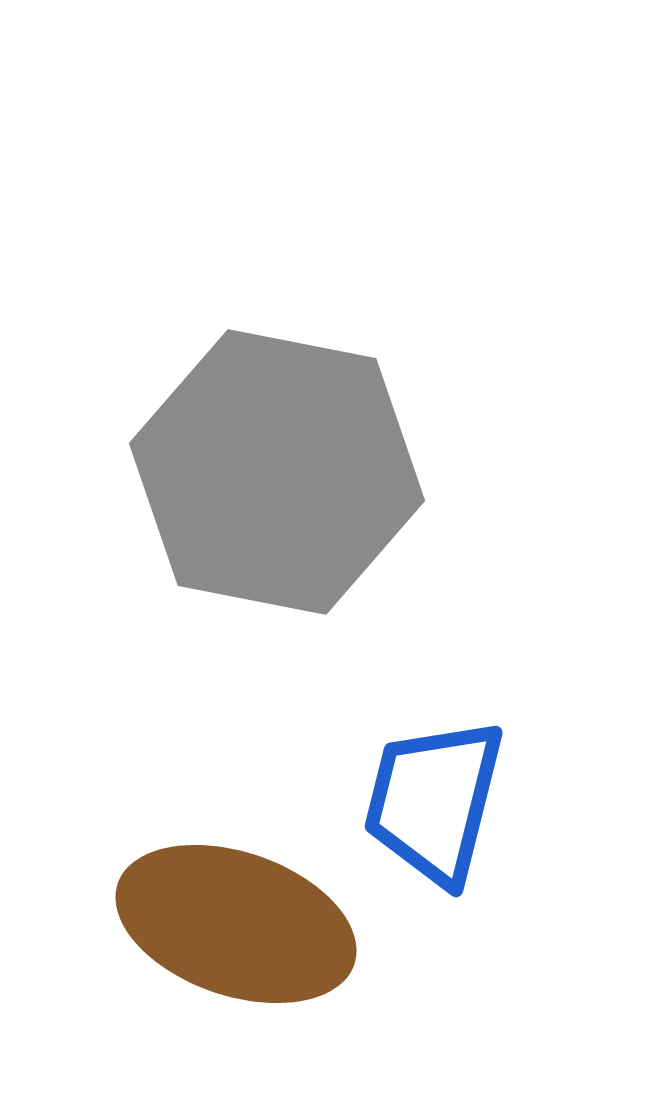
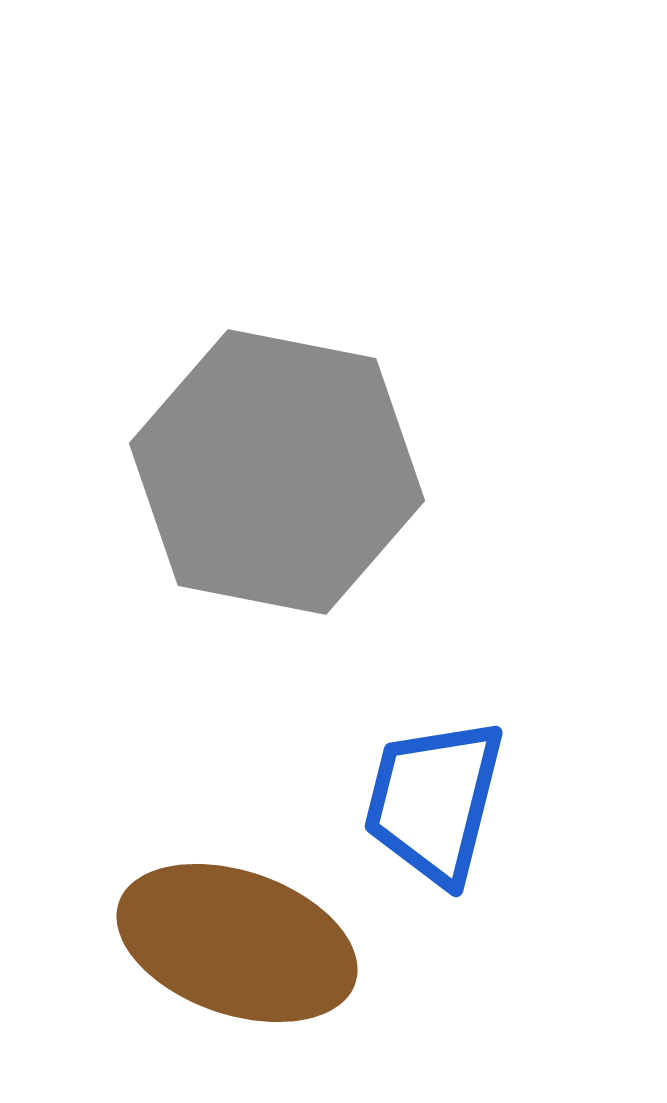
brown ellipse: moved 1 px right, 19 px down
